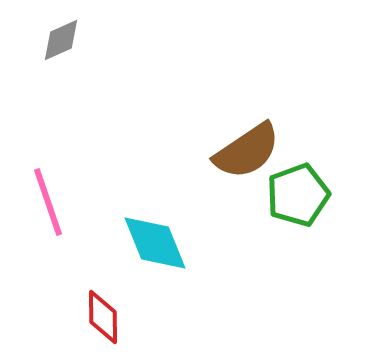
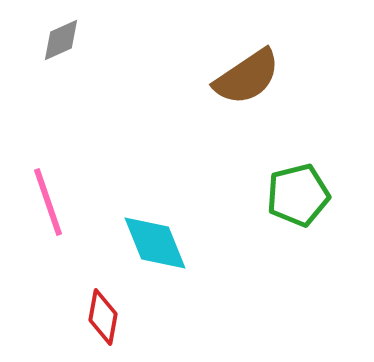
brown semicircle: moved 74 px up
green pentagon: rotated 6 degrees clockwise
red diamond: rotated 10 degrees clockwise
